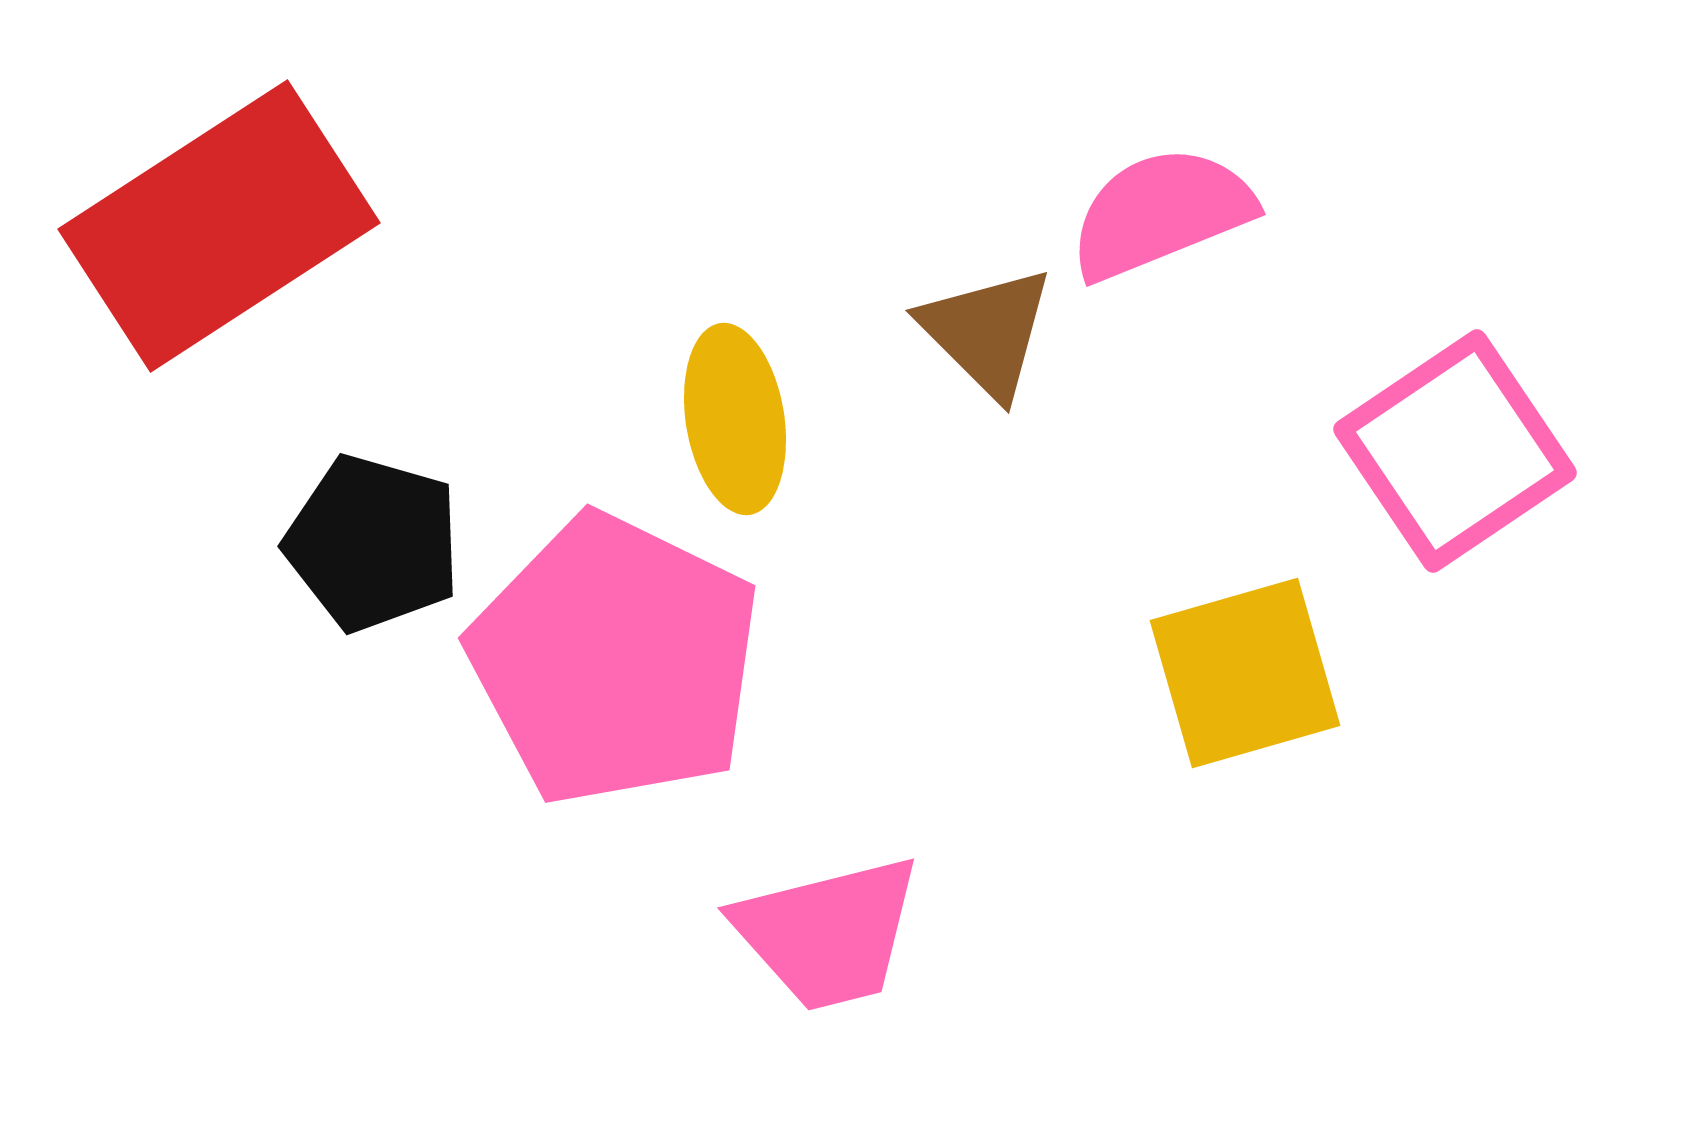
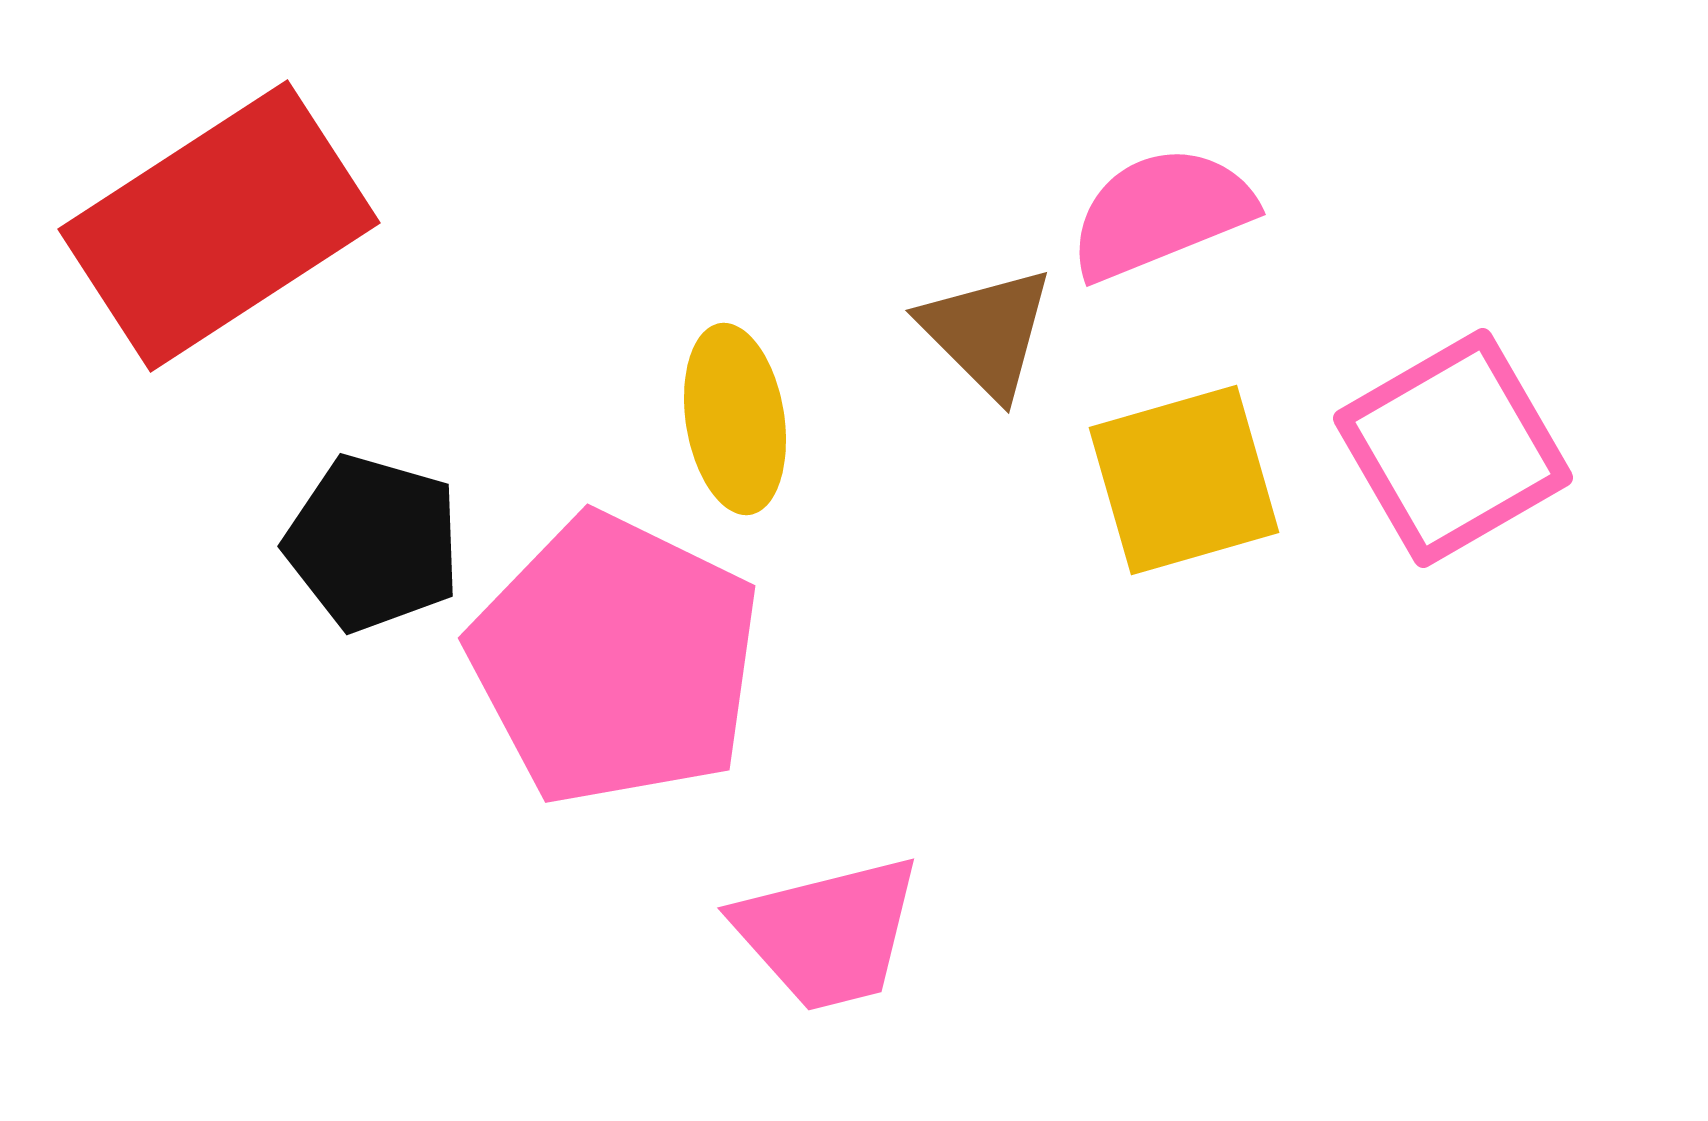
pink square: moved 2 px left, 3 px up; rotated 4 degrees clockwise
yellow square: moved 61 px left, 193 px up
